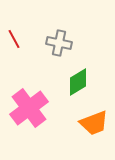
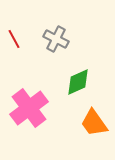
gray cross: moved 3 px left, 4 px up; rotated 15 degrees clockwise
green diamond: rotated 8 degrees clockwise
orange trapezoid: rotated 76 degrees clockwise
